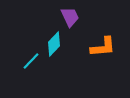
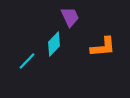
cyan line: moved 4 px left
